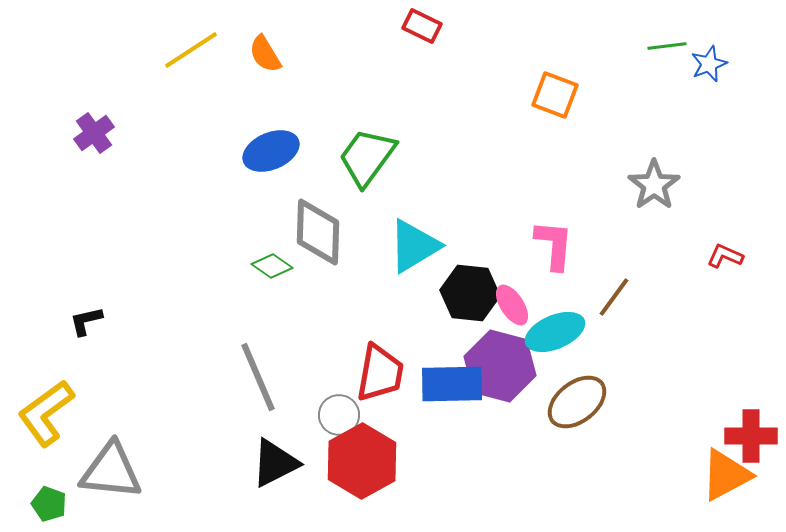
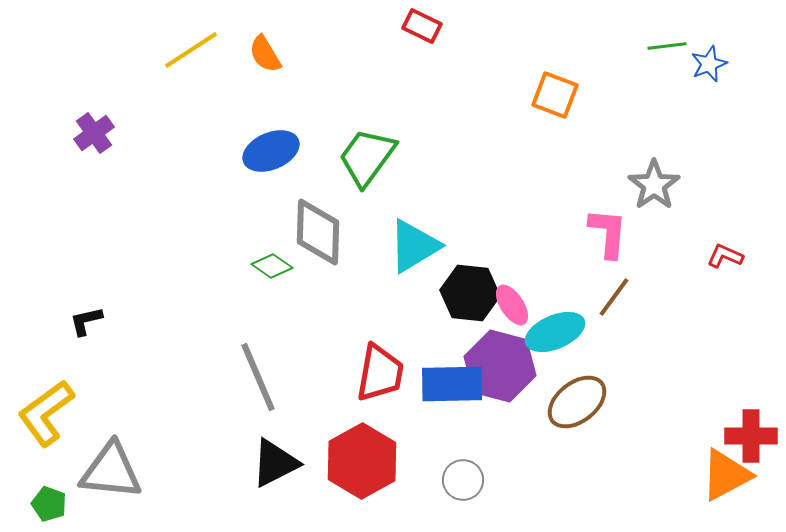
pink L-shape: moved 54 px right, 12 px up
gray circle: moved 124 px right, 65 px down
